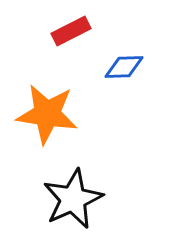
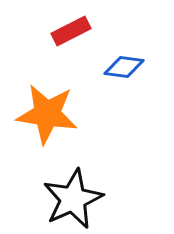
blue diamond: rotated 9 degrees clockwise
